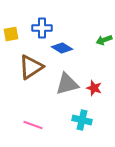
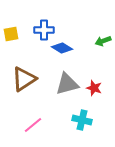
blue cross: moved 2 px right, 2 px down
green arrow: moved 1 px left, 1 px down
brown triangle: moved 7 px left, 12 px down
pink line: rotated 60 degrees counterclockwise
